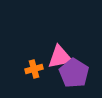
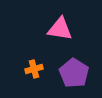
pink triangle: moved 28 px up; rotated 20 degrees clockwise
